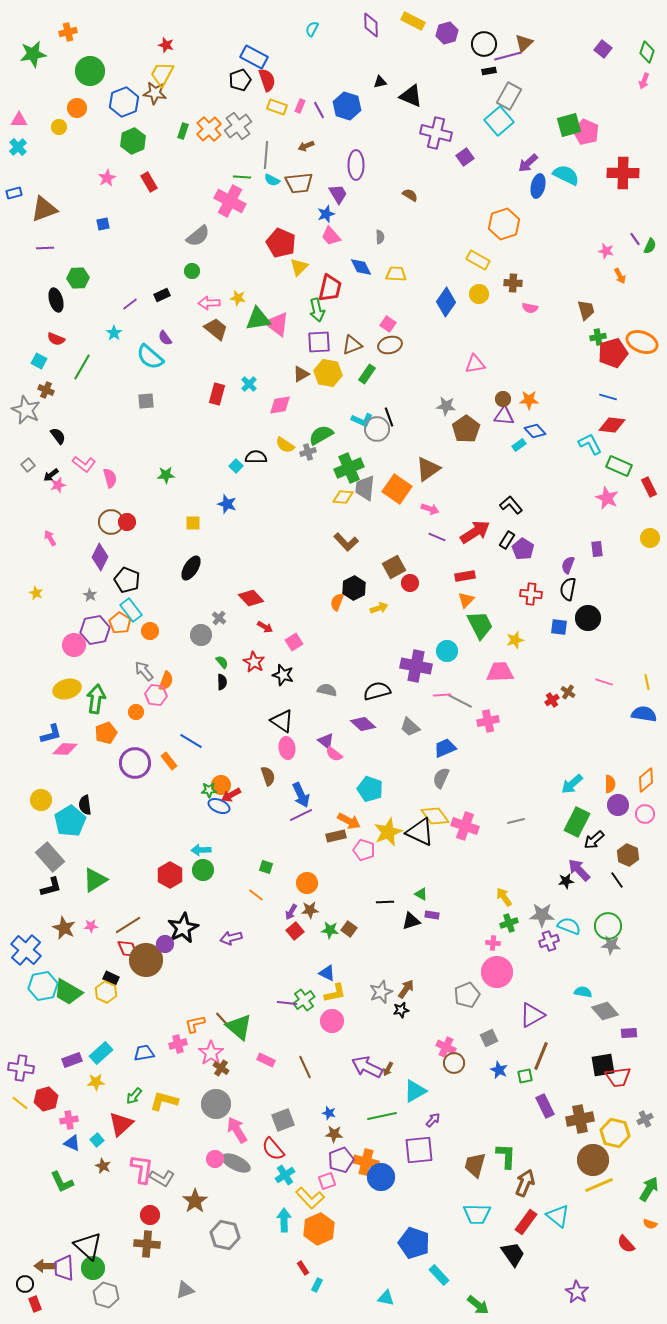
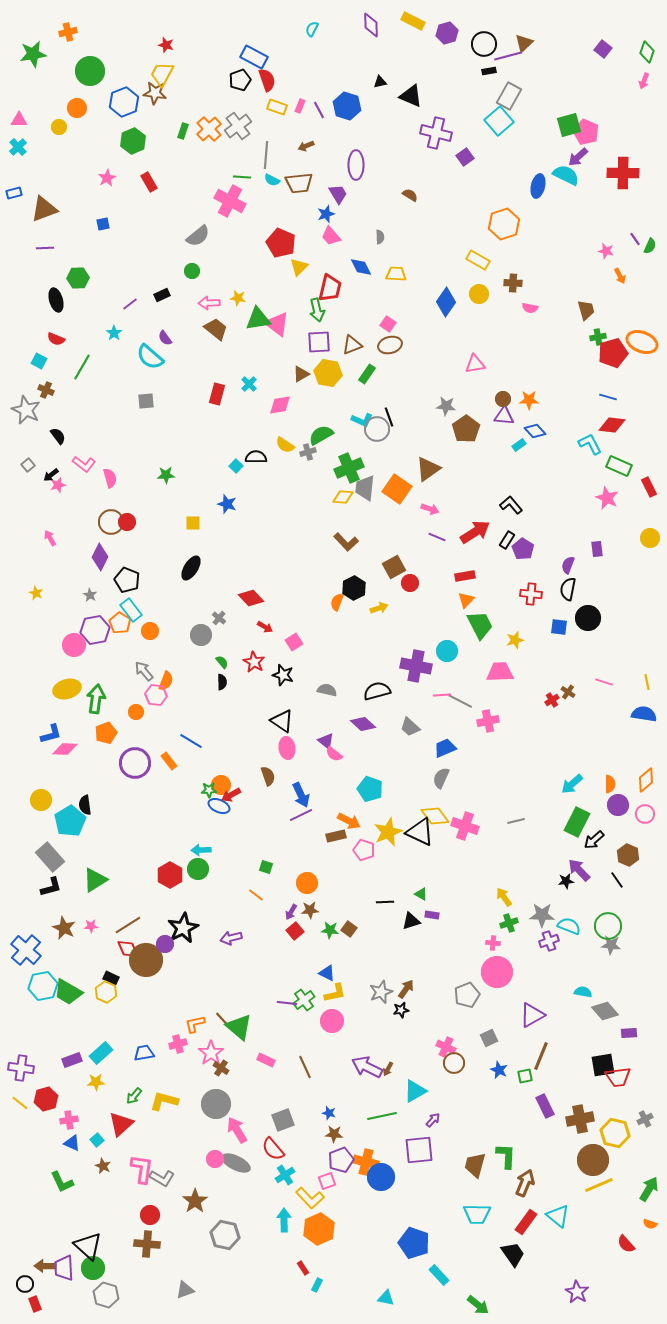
purple arrow at (528, 163): moved 50 px right, 6 px up
green circle at (203, 870): moved 5 px left, 1 px up
